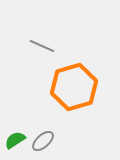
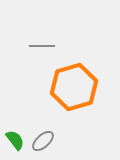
gray line: rotated 25 degrees counterclockwise
green semicircle: rotated 85 degrees clockwise
